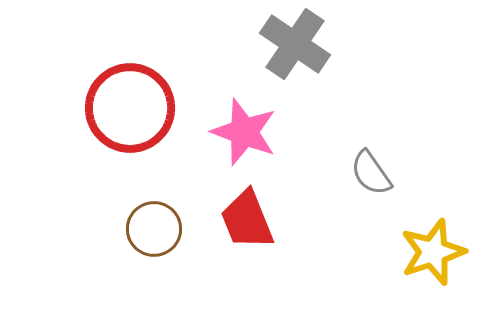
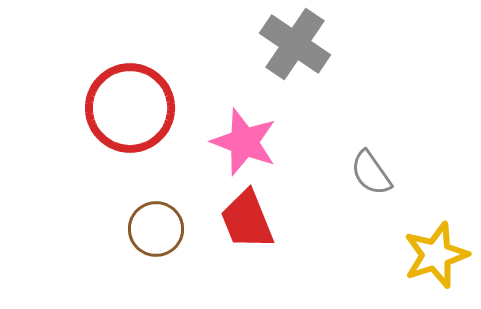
pink star: moved 10 px down
brown circle: moved 2 px right
yellow star: moved 3 px right, 3 px down
